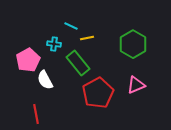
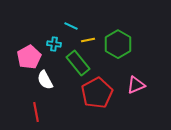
yellow line: moved 1 px right, 2 px down
green hexagon: moved 15 px left
pink pentagon: moved 1 px right, 3 px up
red pentagon: moved 1 px left
red line: moved 2 px up
